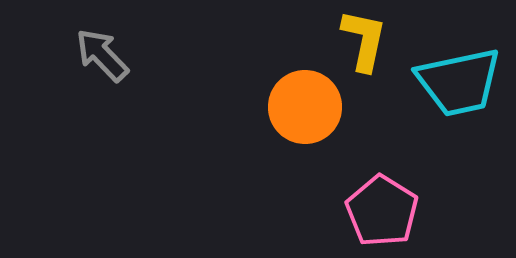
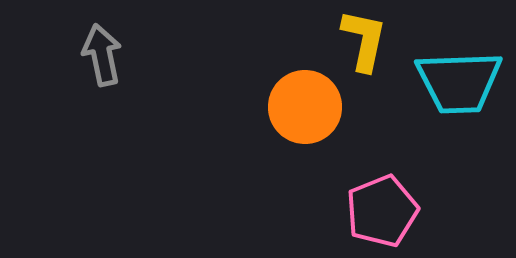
gray arrow: rotated 32 degrees clockwise
cyan trapezoid: rotated 10 degrees clockwise
pink pentagon: rotated 18 degrees clockwise
